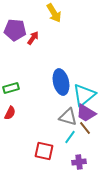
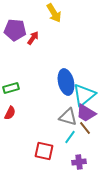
blue ellipse: moved 5 px right
